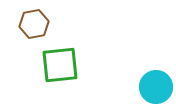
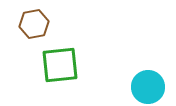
cyan circle: moved 8 px left
